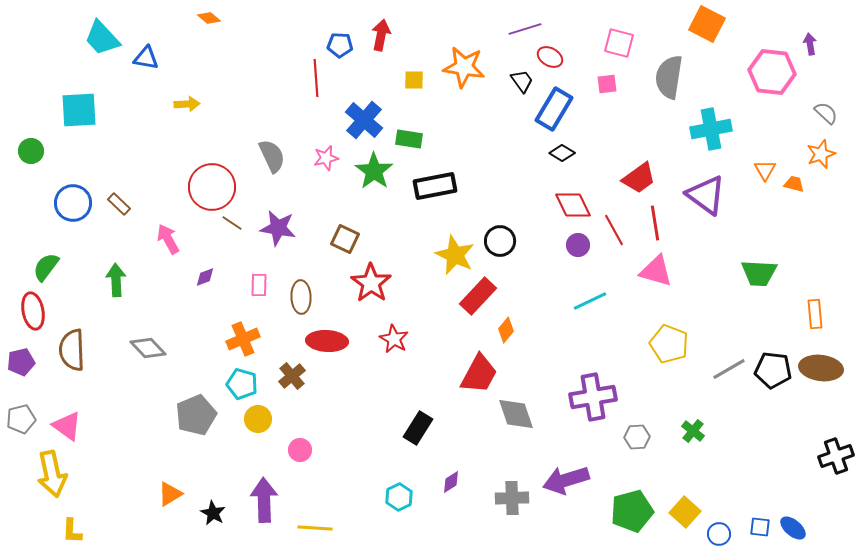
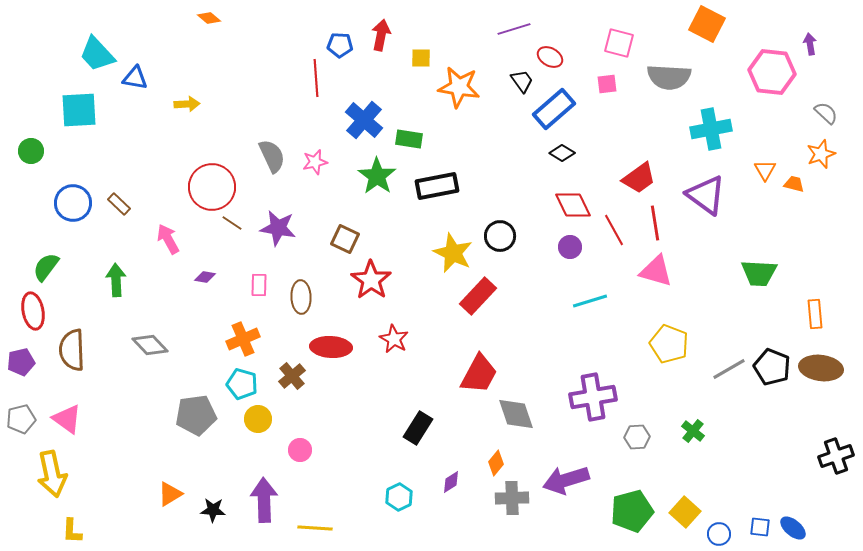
purple line at (525, 29): moved 11 px left
cyan trapezoid at (102, 38): moved 5 px left, 16 px down
blue triangle at (146, 58): moved 11 px left, 20 px down
orange star at (464, 67): moved 5 px left, 20 px down
gray semicircle at (669, 77): rotated 96 degrees counterclockwise
yellow square at (414, 80): moved 7 px right, 22 px up
blue rectangle at (554, 109): rotated 18 degrees clockwise
pink star at (326, 158): moved 11 px left, 4 px down
green star at (374, 171): moved 3 px right, 5 px down
black rectangle at (435, 186): moved 2 px right
black circle at (500, 241): moved 5 px up
purple circle at (578, 245): moved 8 px left, 2 px down
yellow star at (455, 255): moved 2 px left, 2 px up
purple diamond at (205, 277): rotated 30 degrees clockwise
red star at (371, 283): moved 3 px up
cyan line at (590, 301): rotated 8 degrees clockwise
orange diamond at (506, 330): moved 10 px left, 133 px down
red ellipse at (327, 341): moved 4 px right, 6 px down
gray diamond at (148, 348): moved 2 px right, 3 px up
black pentagon at (773, 370): moved 1 px left, 3 px up; rotated 15 degrees clockwise
gray pentagon at (196, 415): rotated 15 degrees clockwise
pink triangle at (67, 426): moved 7 px up
black star at (213, 513): moved 3 px up; rotated 25 degrees counterclockwise
